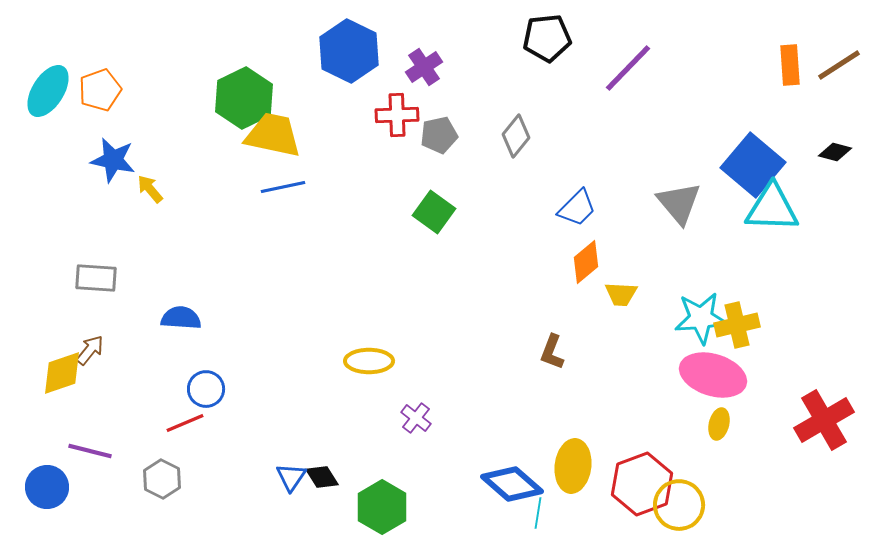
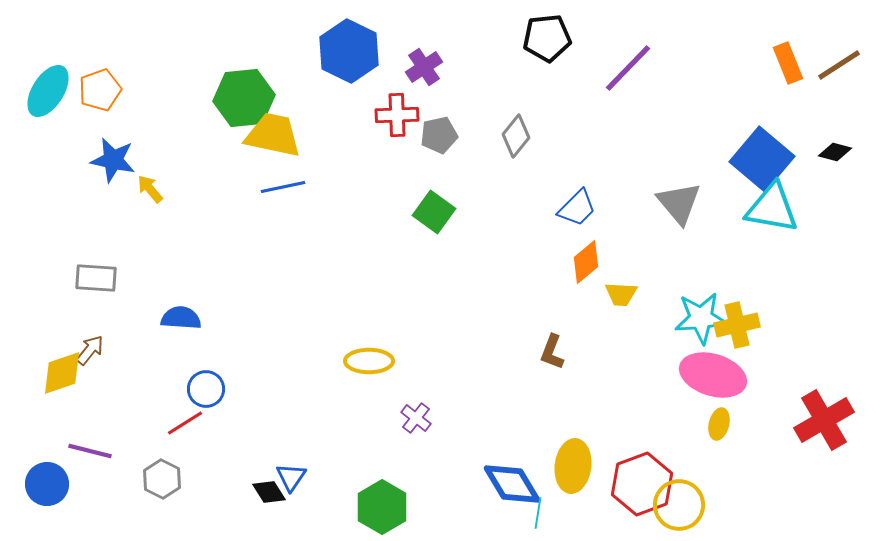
orange rectangle at (790, 65): moved 2 px left, 2 px up; rotated 18 degrees counterclockwise
green hexagon at (244, 98): rotated 20 degrees clockwise
blue square at (753, 165): moved 9 px right, 6 px up
cyan triangle at (772, 208): rotated 8 degrees clockwise
red line at (185, 423): rotated 9 degrees counterclockwise
black diamond at (322, 477): moved 53 px left, 15 px down
blue diamond at (512, 484): rotated 18 degrees clockwise
blue circle at (47, 487): moved 3 px up
